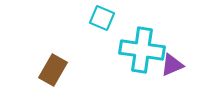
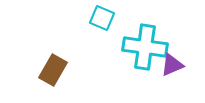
cyan cross: moved 3 px right, 3 px up
